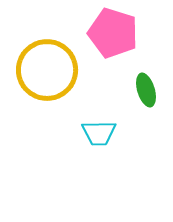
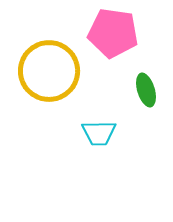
pink pentagon: rotated 9 degrees counterclockwise
yellow circle: moved 2 px right, 1 px down
